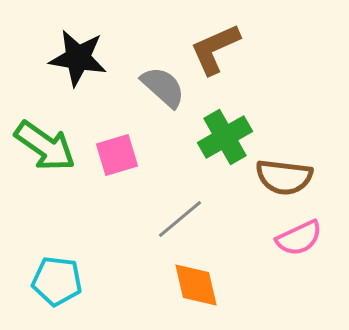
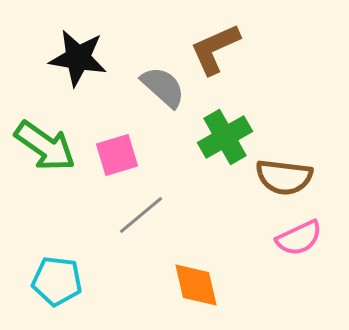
gray line: moved 39 px left, 4 px up
